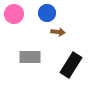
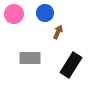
blue circle: moved 2 px left
brown arrow: rotated 72 degrees counterclockwise
gray rectangle: moved 1 px down
